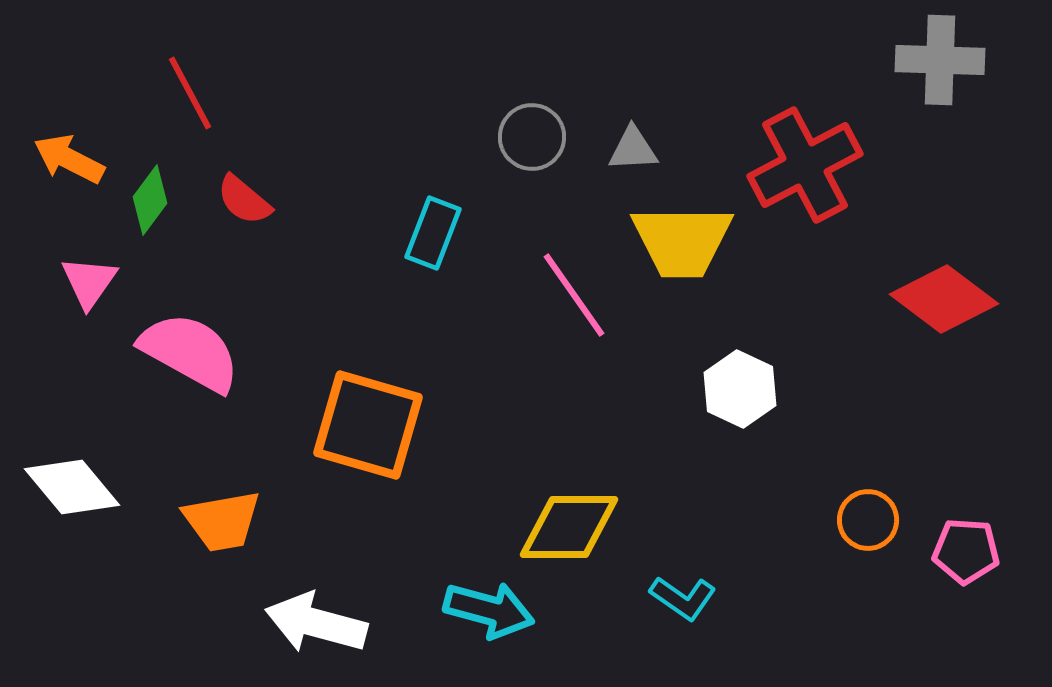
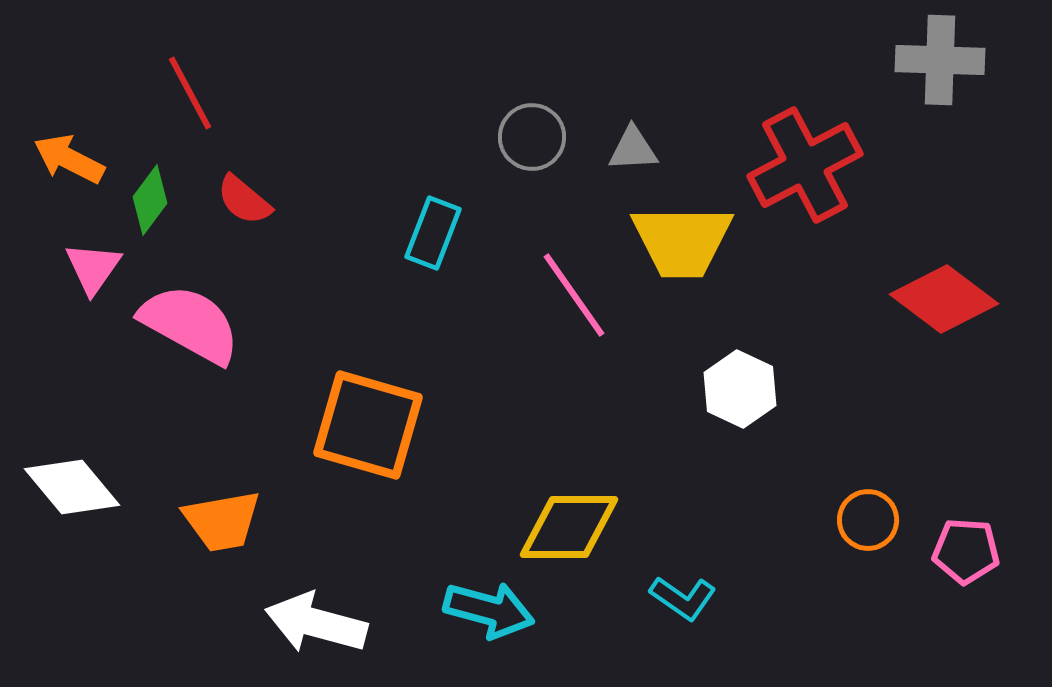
pink triangle: moved 4 px right, 14 px up
pink semicircle: moved 28 px up
